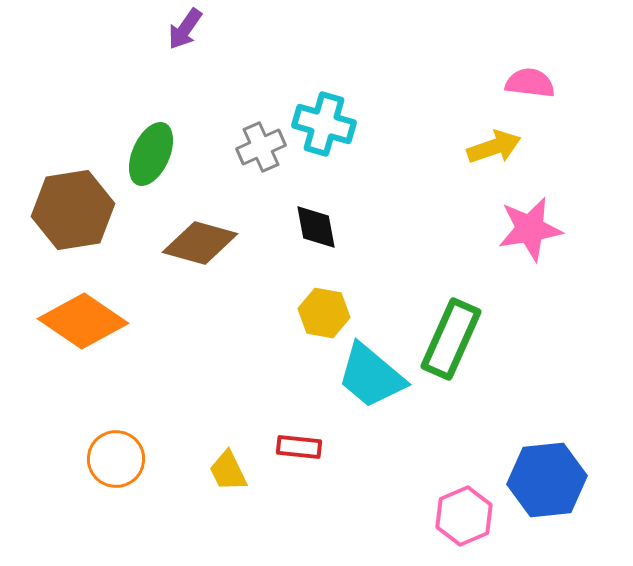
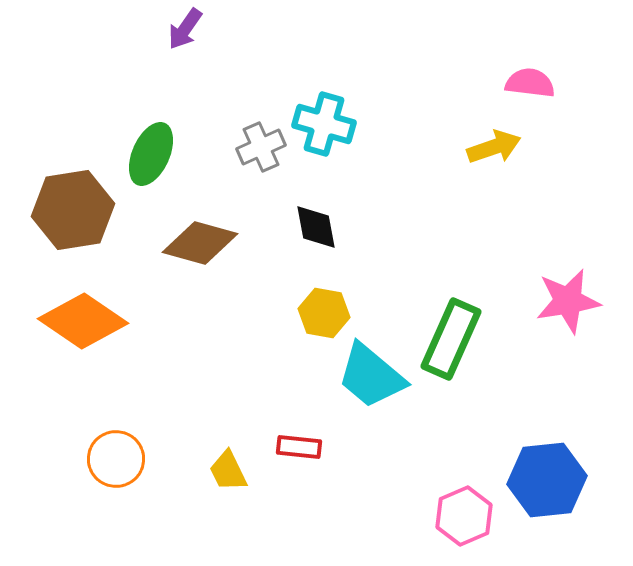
pink star: moved 38 px right, 72 px down
